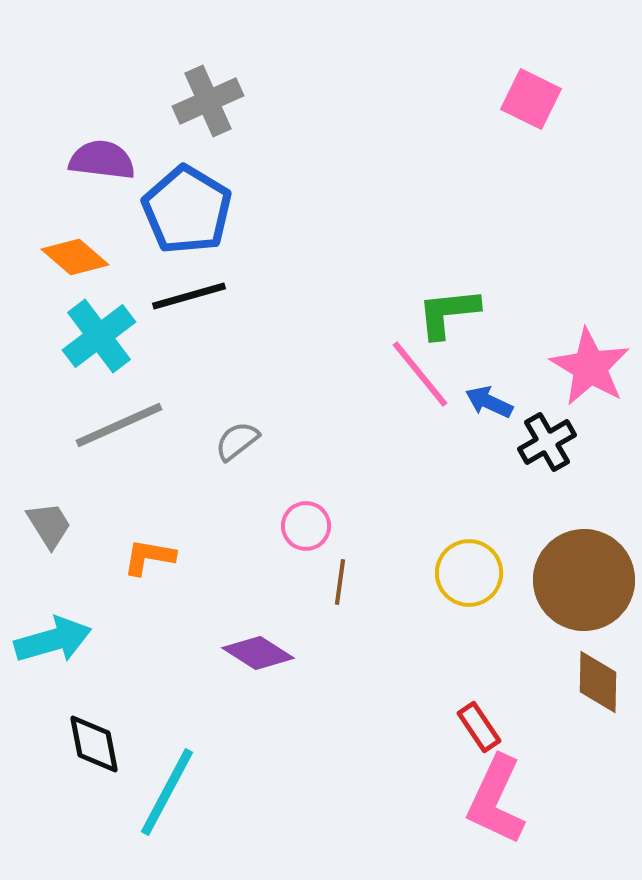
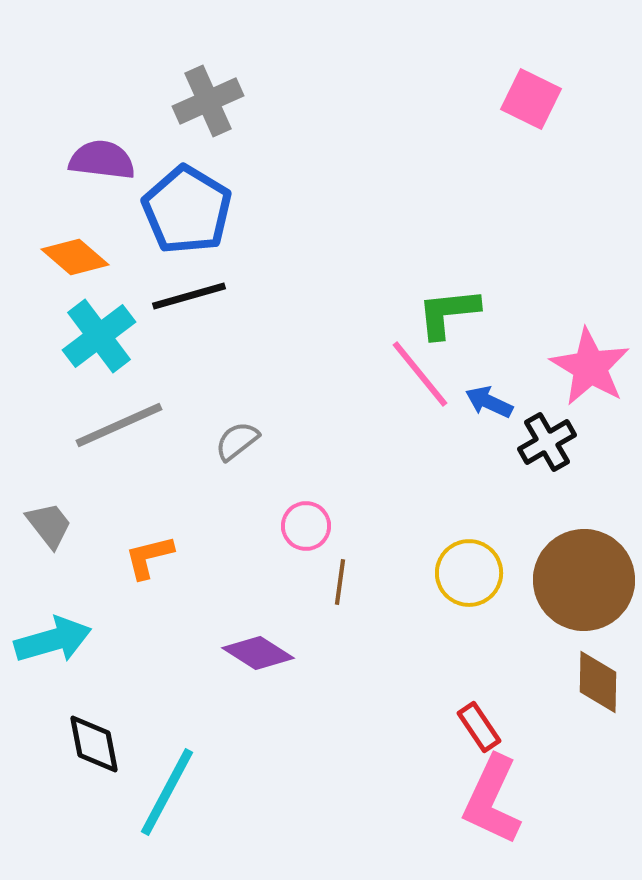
gray trapezoid: rotated 6 degrees counterclockwise
orange L-shape: rotated 24 degrees counterclockwise
pink L-shape: moved 4 px left
